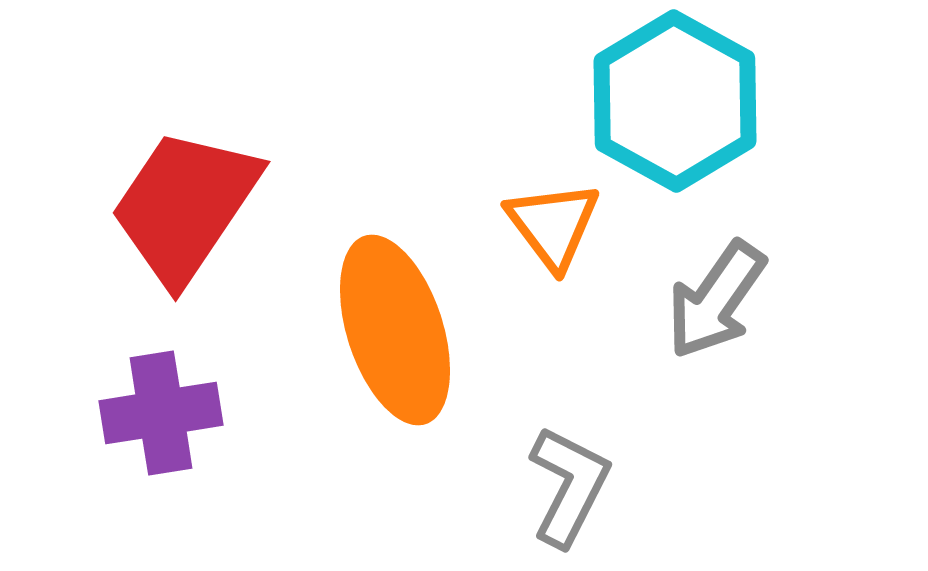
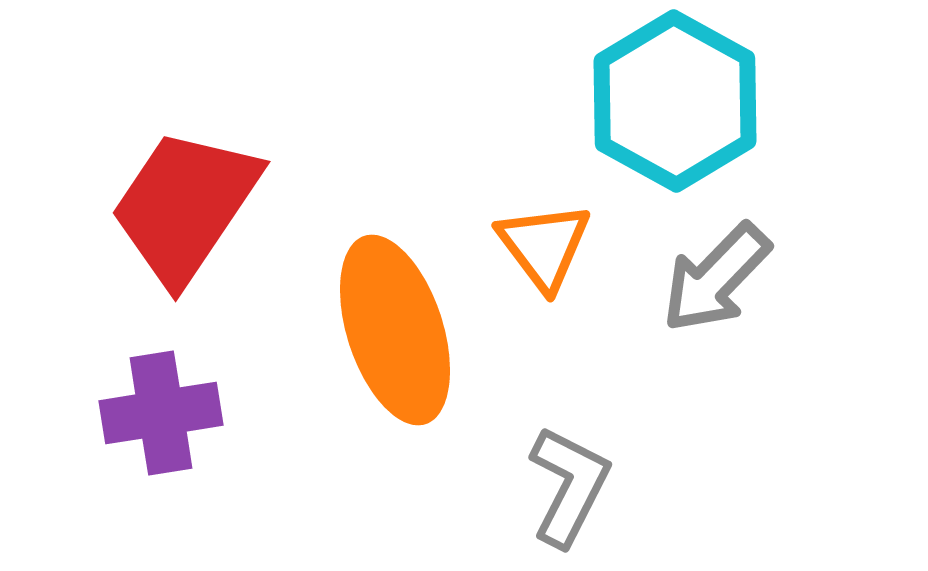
orange triangle: moved 9 px left, 21 px down
gray arrow: moved 22 px up; rotated 9 degrees clockwise
